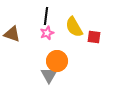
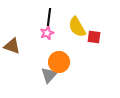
black line: moved 3 px right, 1 px down
yellow semicircle: moved 3 px right
brown triangle: moved 12 px down
orange circle: moved 2 px right, 1 px down
gray triangle: rotated 12 degrees clockwise
